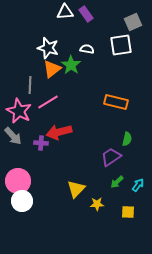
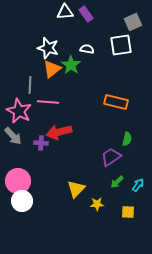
pink line: rotated 35 degrees clockwise
